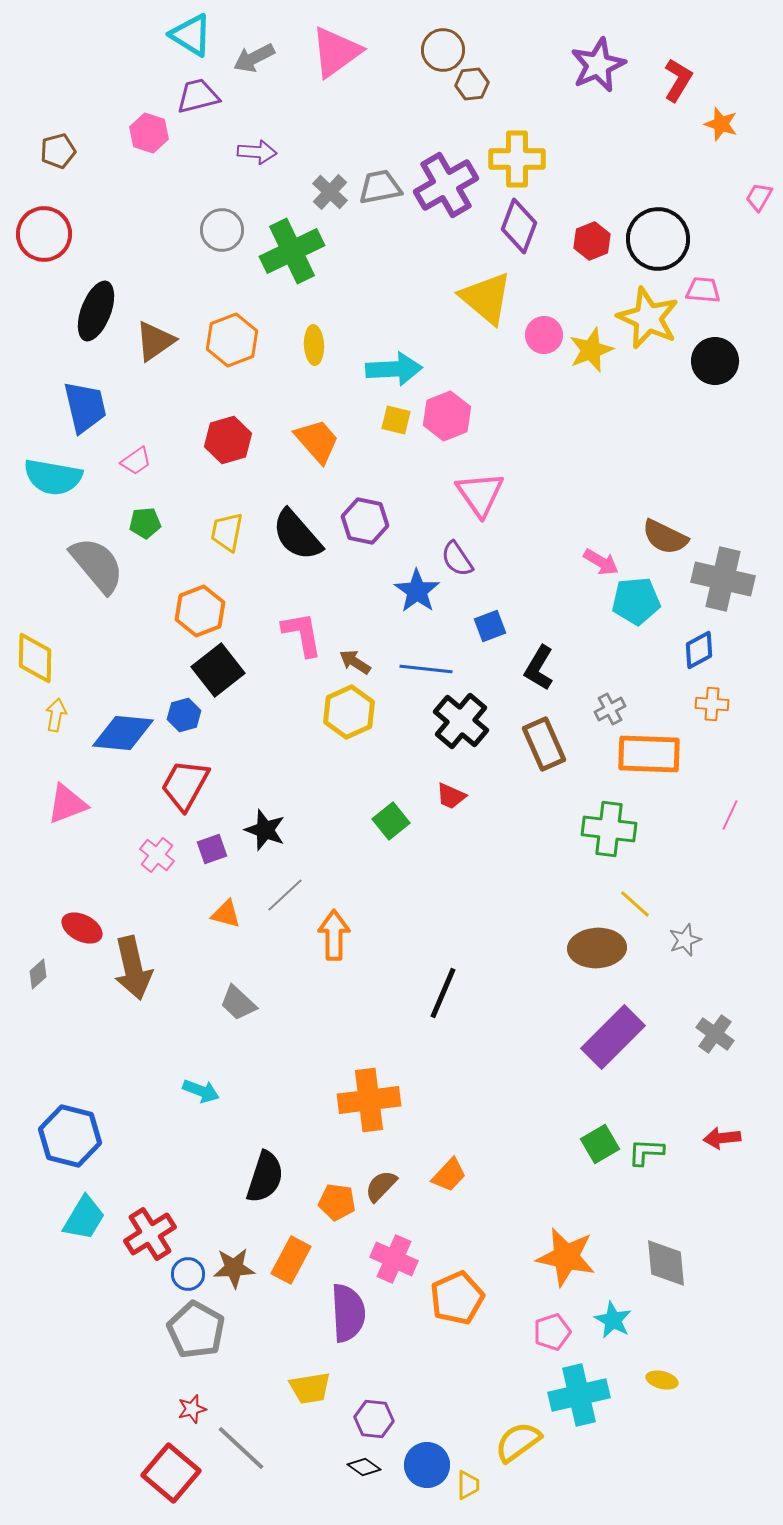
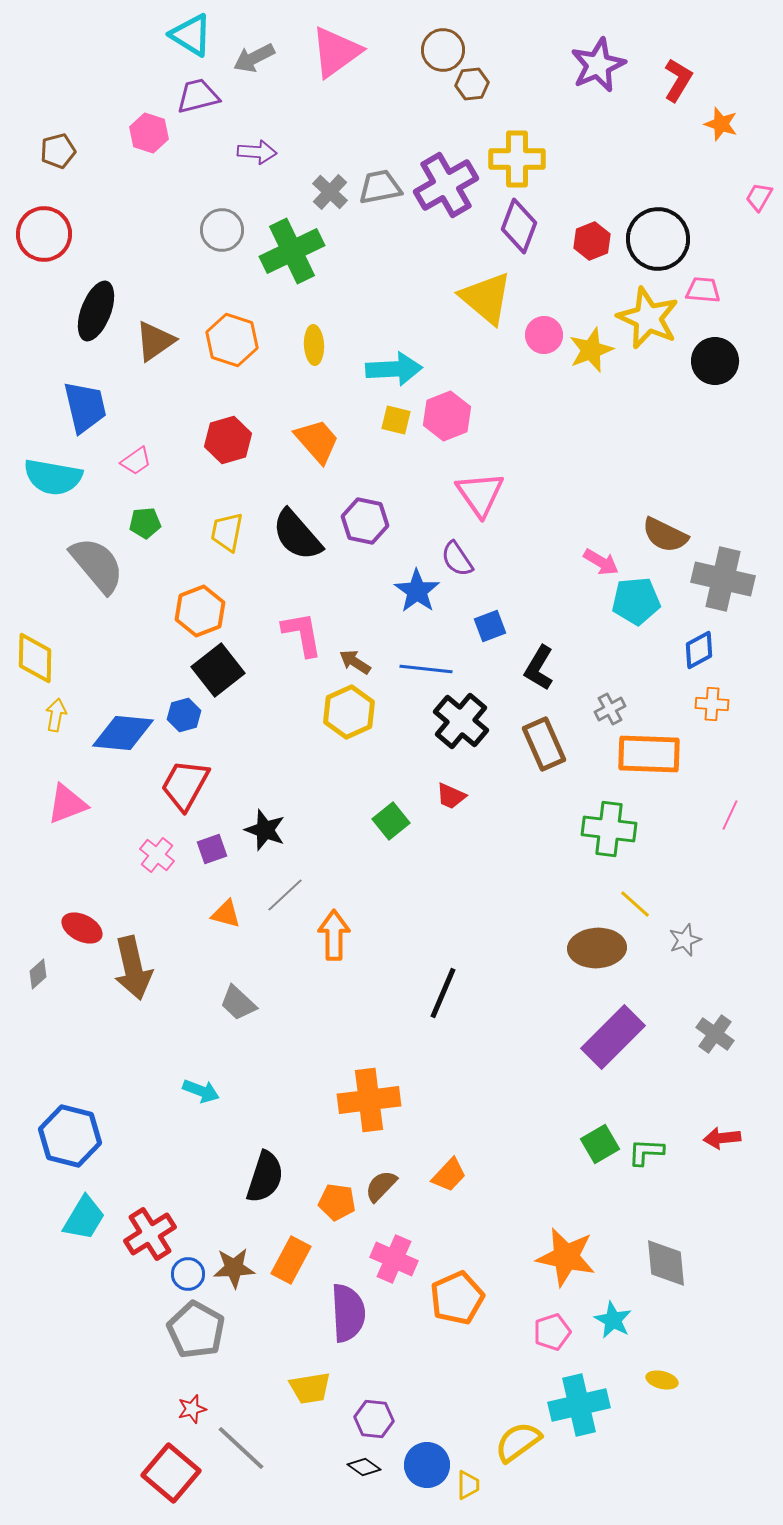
orange hexagon at (232, 340): rotated 21 degrees counterclockwise
brown semicircle at (665, 537): moved 2 px up
cyan cross at (579, 1395): moved 10 px down
